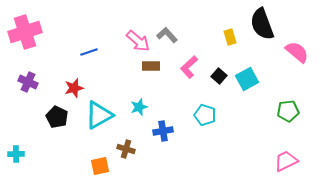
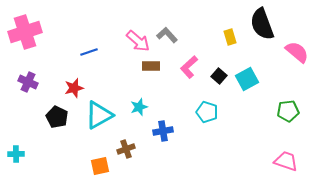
cyan pentagon: moved 2 px right, 3 px up
brown cross: rotated 36 degrees counterclockwise
pink trapezoid: rotated 45 degrees clockwise
